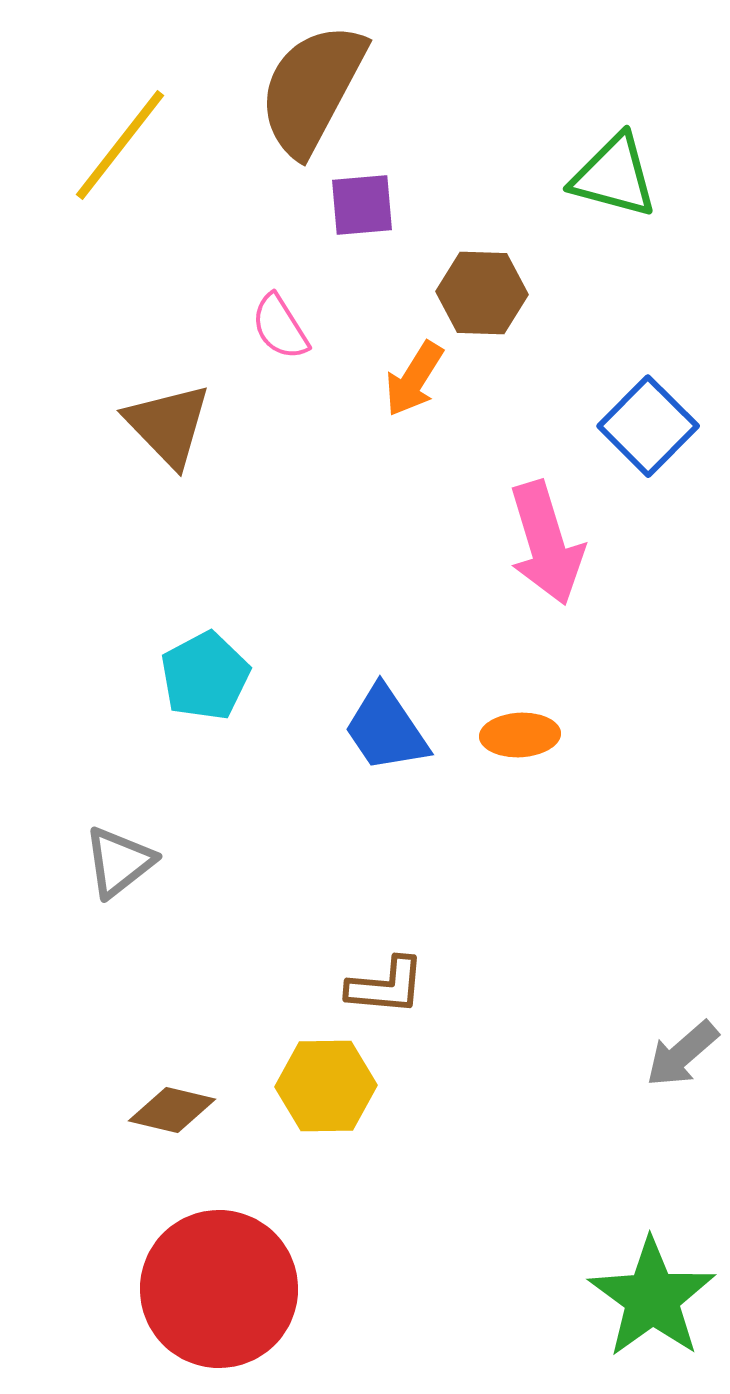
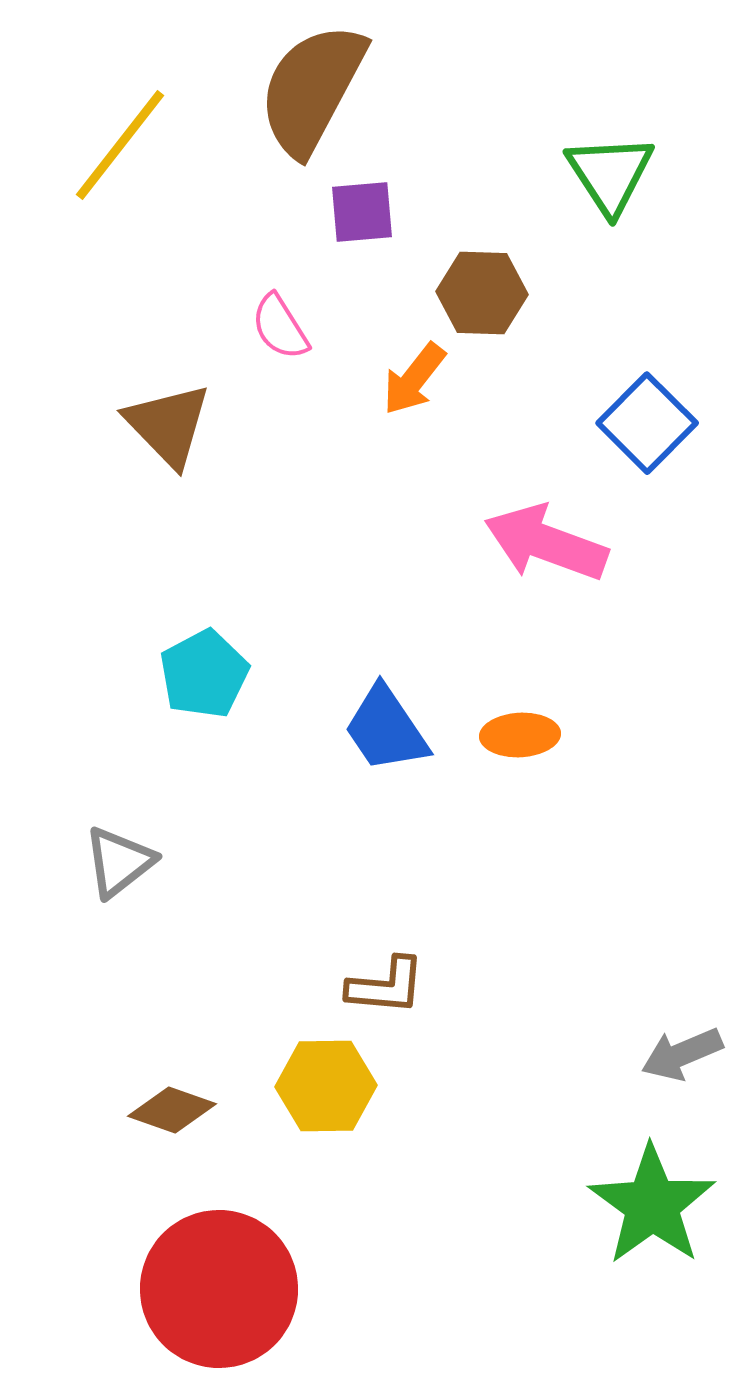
green triangle: moved 4 px left, 2 px up; rotated 42 degrees clockwise
purple square: moved 7 px down
orange arrow: rotated 6 degrees clockwise
blue square: moved 1 px left, 3 px up
pink arrow: rotated 127 degrees clockwise
cyan pentagon: moved 1 px left, 2 px up
gray arrow: rotated 18 degrees clockwise
brown diamond: rotated 6 degrees clockwise
green star: moved 93 px up
